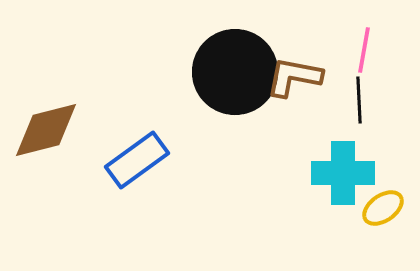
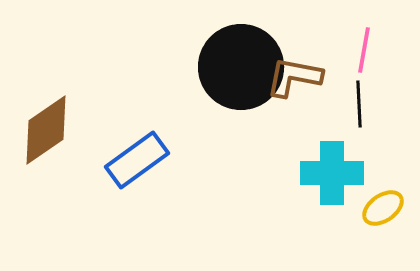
black circle: moved 6 px right, 5 px up
black line: moved 4 px down
brown diamond: rotated 20 degrees counterclockwise
cyan cross: moved 11 px left
